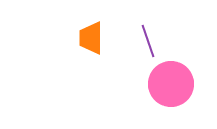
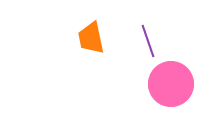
orange trapezoid: rotated 12 degrees counterclockwise
